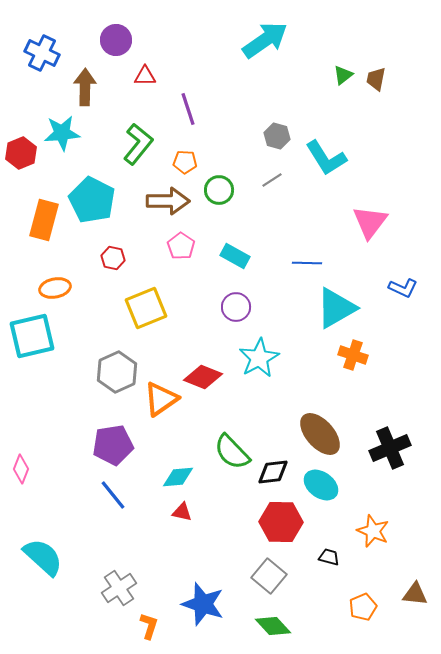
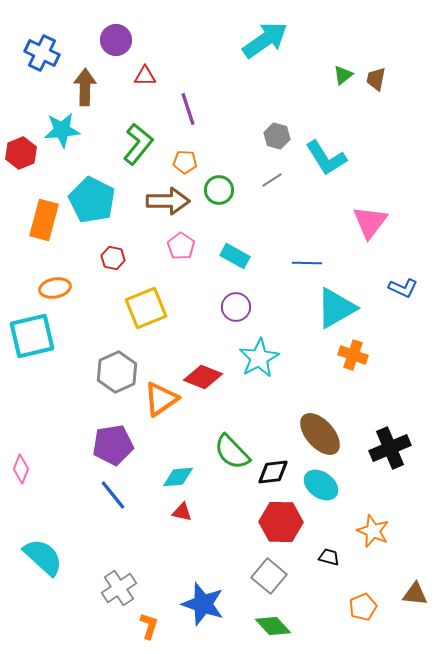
cyan star at (62, 133): moved 3 px up
